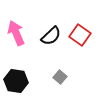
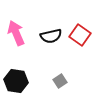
black semicircle: rotated 30 degrees clockwise
gray square: moved 4 px down; rotated 16 degrees clockwise
